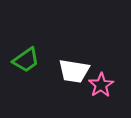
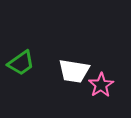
green trapezoid: moved 5 px left, 3 px down
